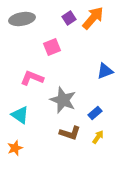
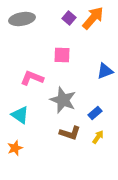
purple square: rotated 16 degrees counterclockwise
pink square: moved 10 px right, 8 px down; rotated 24 degrees clockwise
